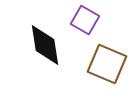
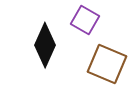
black diamond: rotated 33 degrees clockwise
